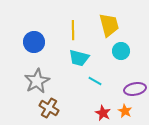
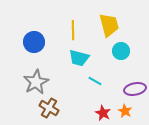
gray star: moved 1 px left, 1 px down
